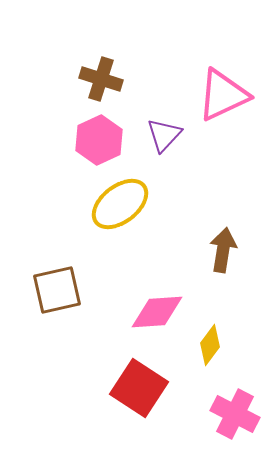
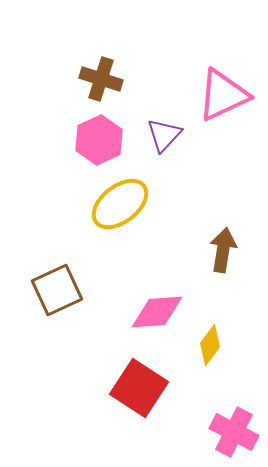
brown square: rotated 12 degrees counterclockwise
pink cross: moved 1 px left, 18 px down
